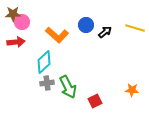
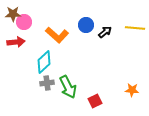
pink circle: moved 2 px right
yellow line: rotated 12 degrees counterclockwise
